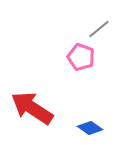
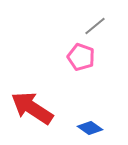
gray line: moved 4 px left, 3 px up
